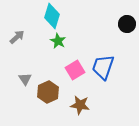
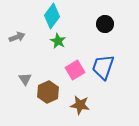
cyan diamond: rotated 20 degrees clockwise
black circle: moved 22 px left
gray arrow: rotated 21 degrees clockwise
